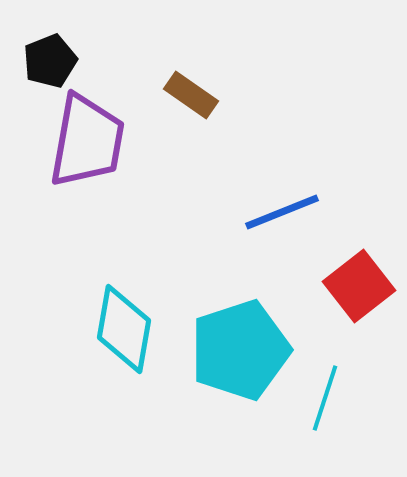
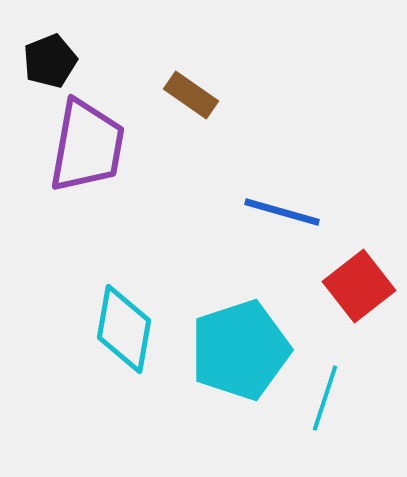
purple trapezoid: moved 5 px down
blue line: rotated 38 degrees clockwise
